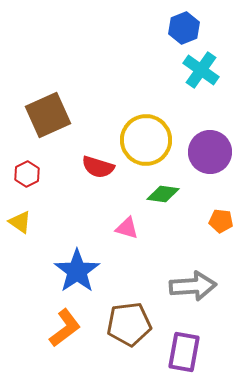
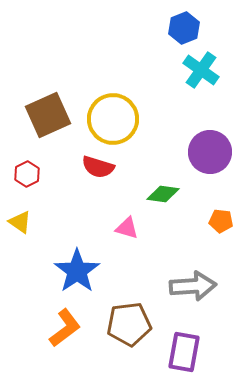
yellow circle: moved 33 px left, 21 px up
